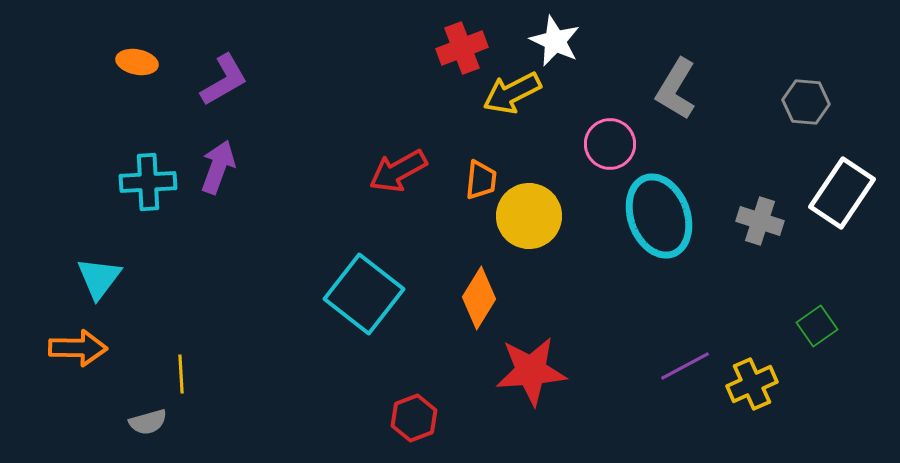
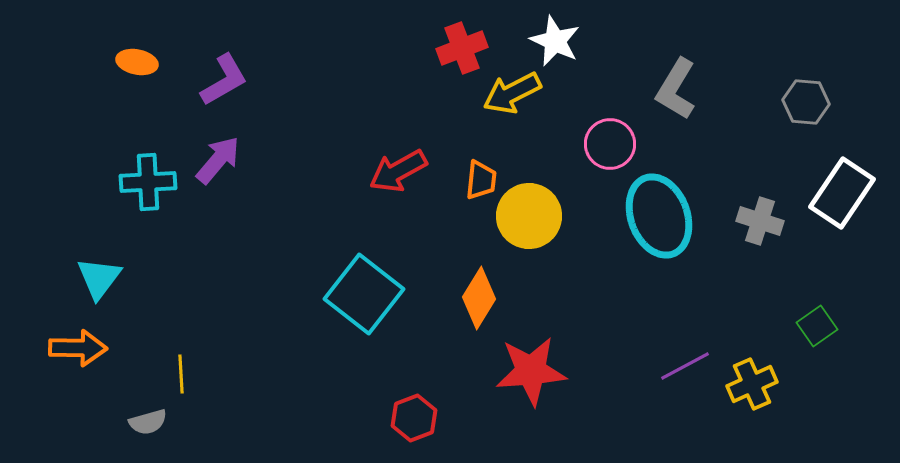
purple arrow: moved 7 px up; rotated 20 degrees clockwise
